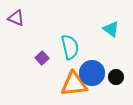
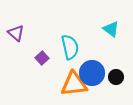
purple triangle: moved 15 px down; rotated 18 degrees clockwise
